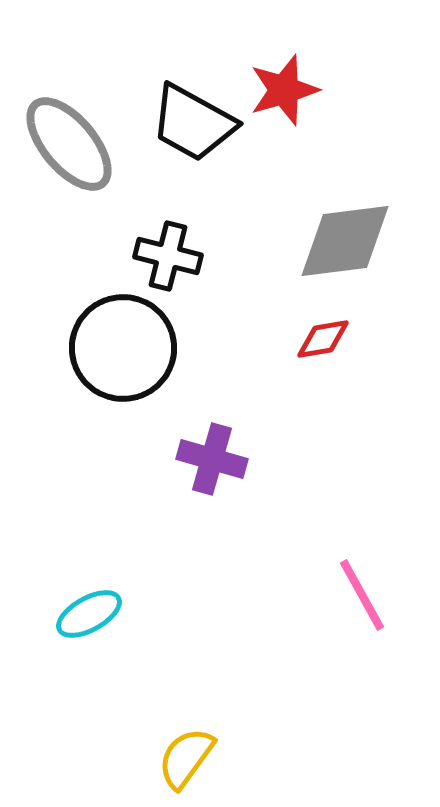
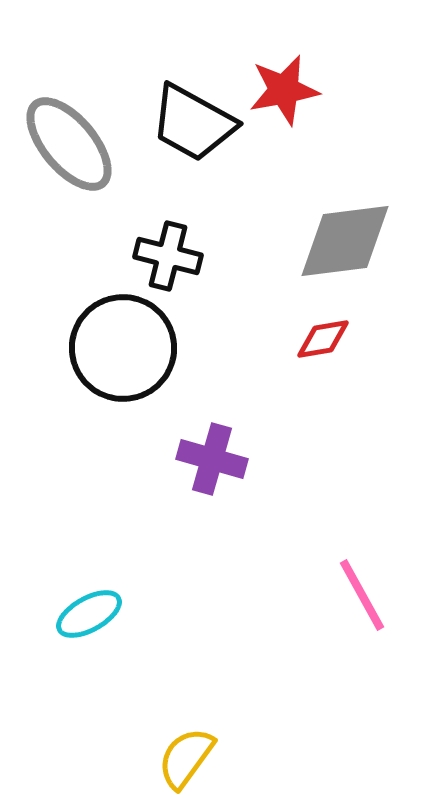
red star: rotated 6 degrees clockwise
